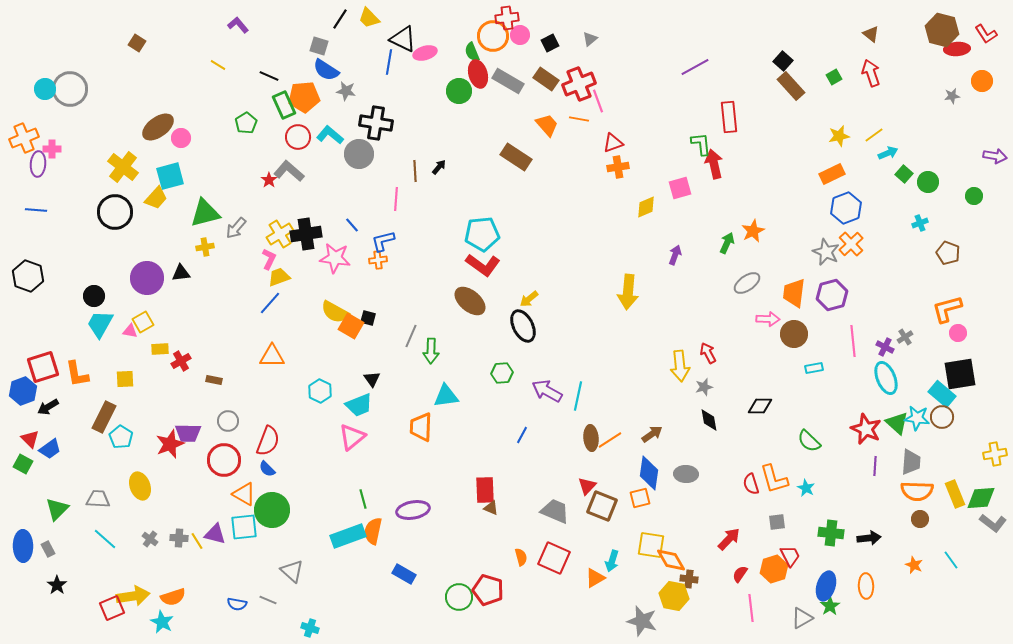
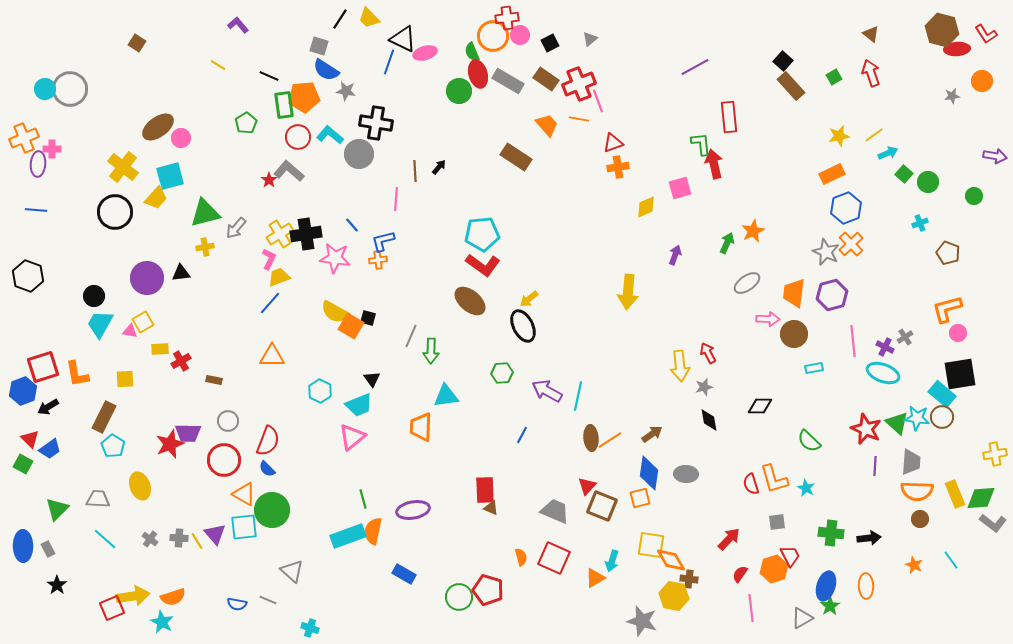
blue line at (389, 62): rotated 10 degrees clockwise
green rectangle at (284, 105): rotated 16 degrees clockwise
cyan ellipse at (886, 378): moved 3 px left, 5 px up; rotated 48 degrees counterclockwise
cyan pentagon at (121, 437): moved 8 px left, 9 px down
purple triangle at (215, 534): rotated 35 degrees clockwise
